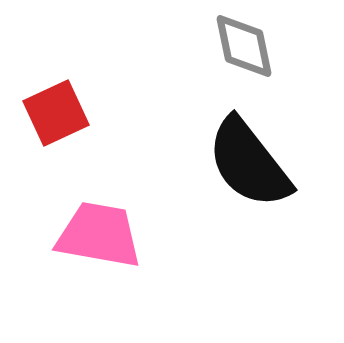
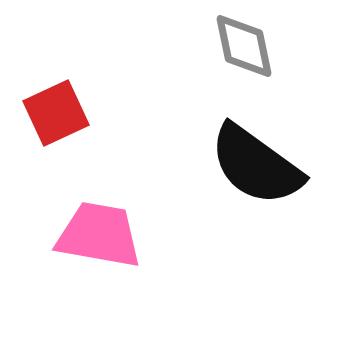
black semicircle: moved 7 px right, 2 px down; rotated 16 degrees counterclockwise
